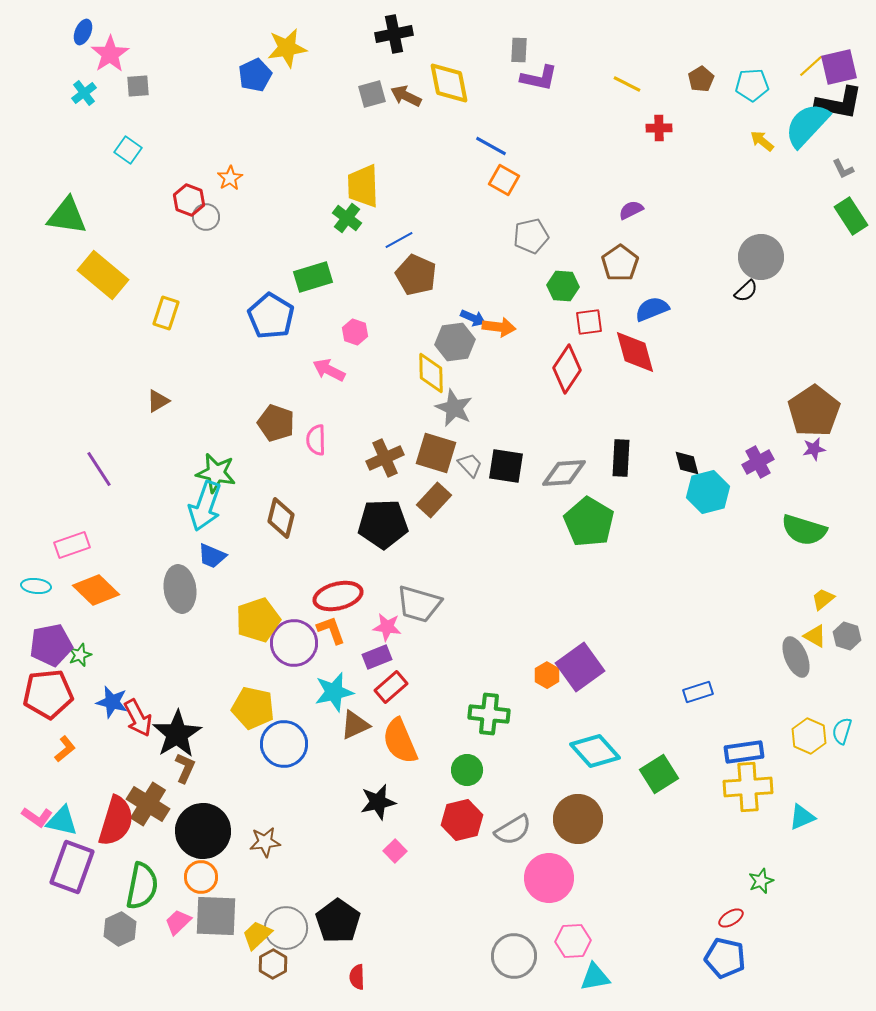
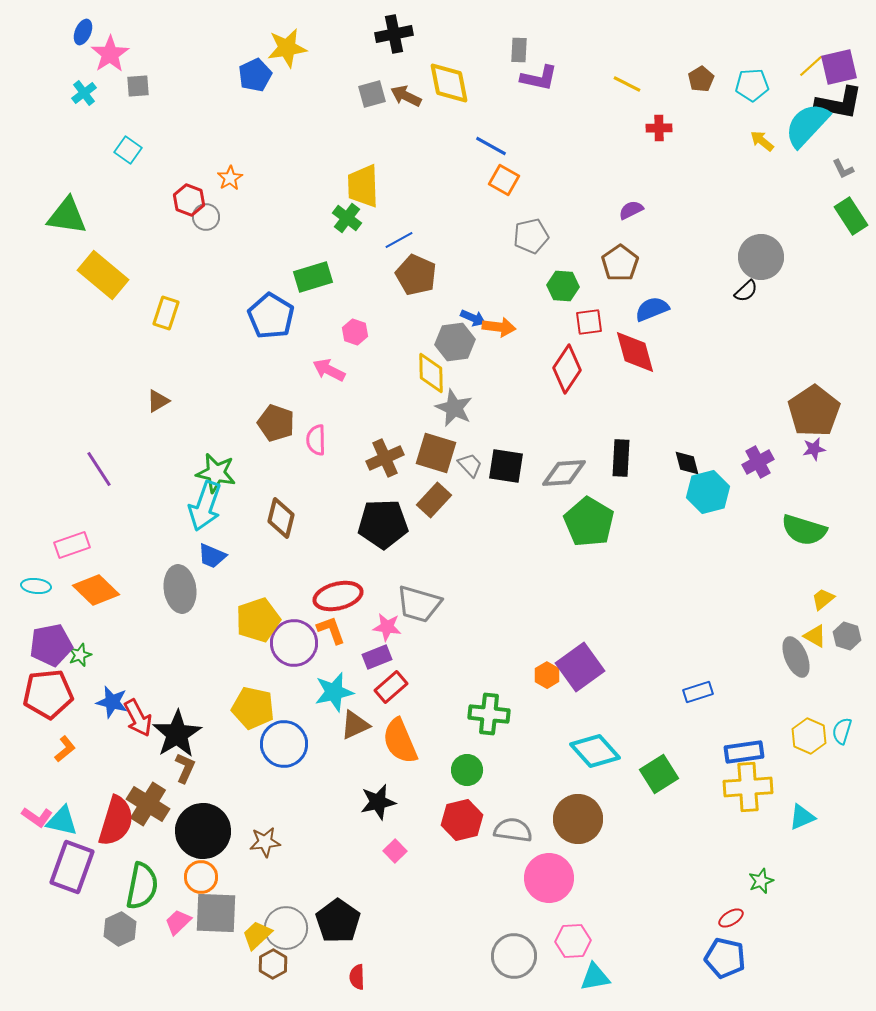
gray semicircle at (513, 830): rotated 141 degrees counterclockwise
gray square at (216, 916): moved 3 px up
